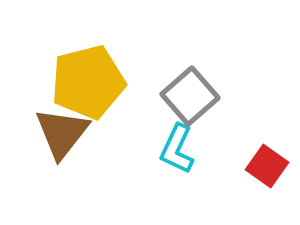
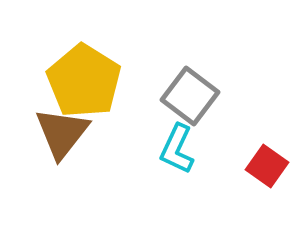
yellow pentagon: moved 4 px left, 1 px up; rotated 26 degrees counterclockwise
gray square: rotated 12 degrees counterclockwise
